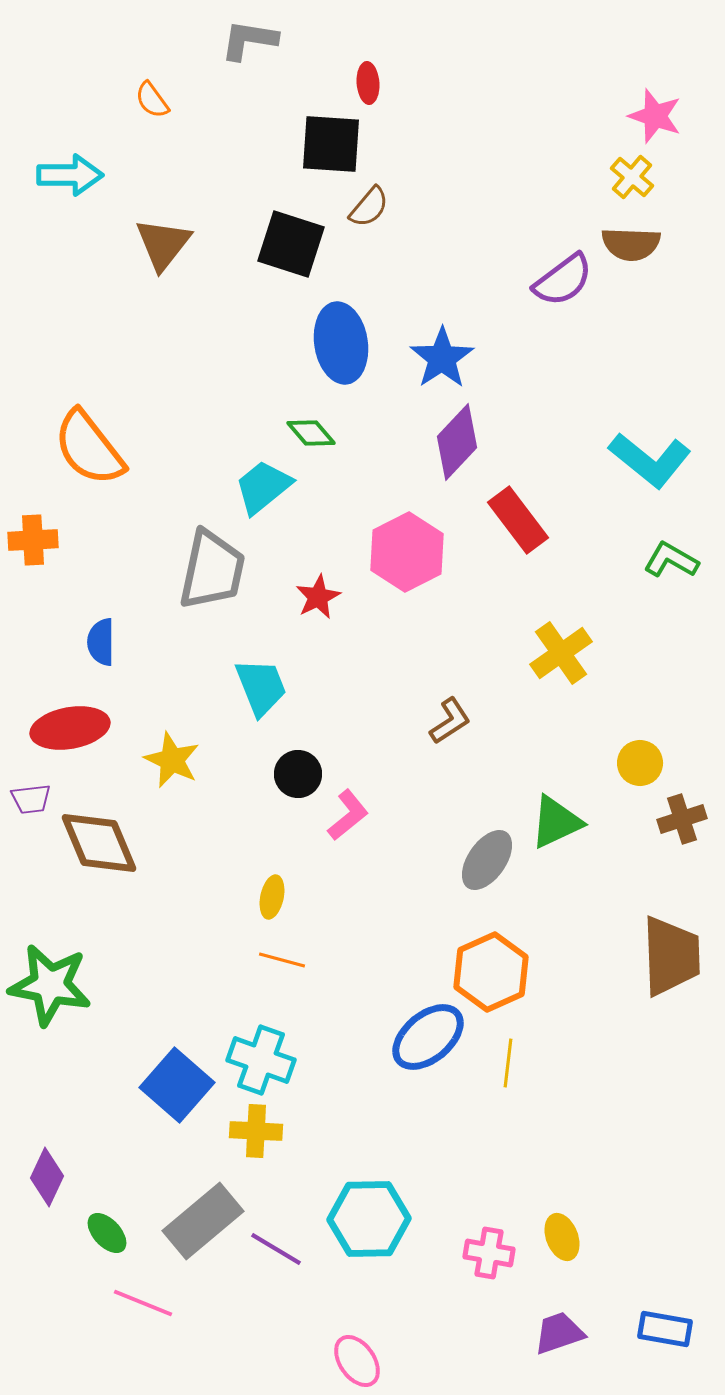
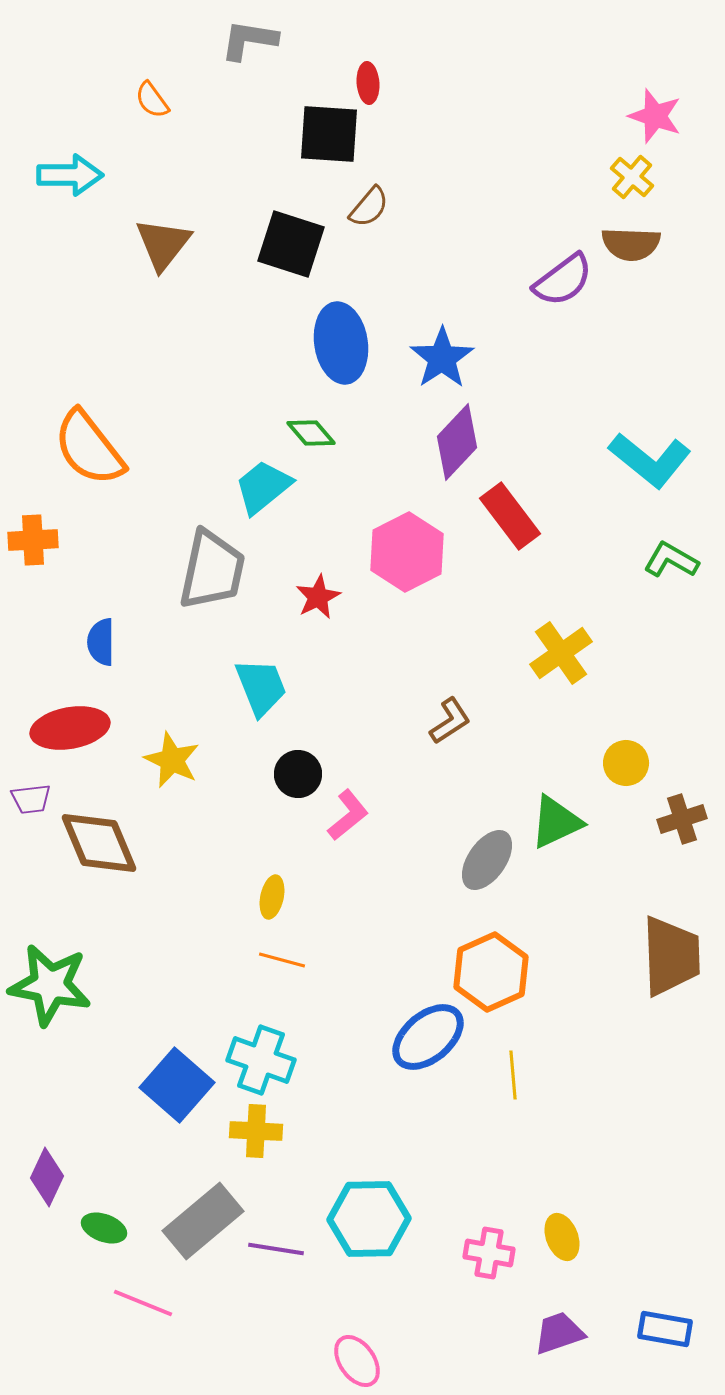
black square at (331, 144): moved 2 px left, 10 px up
red rectangle at (518, 520): moved 8 px left, 4 px up
yellow circle at (640, 763): moved 14 px left
yellow line at (508, 1063): moved 5 px right, 12 px down; rotated 12 degrees counterclockwise
green ellipse at (107, 1233): moved 3 px left, 5 px up; rotated 27 degrees counterclockwise
purple line at (276, 1249): rotated 22 degrees counterclockwise
